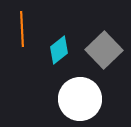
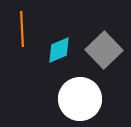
cyan diamond: rotated 16 degrees clockwise
